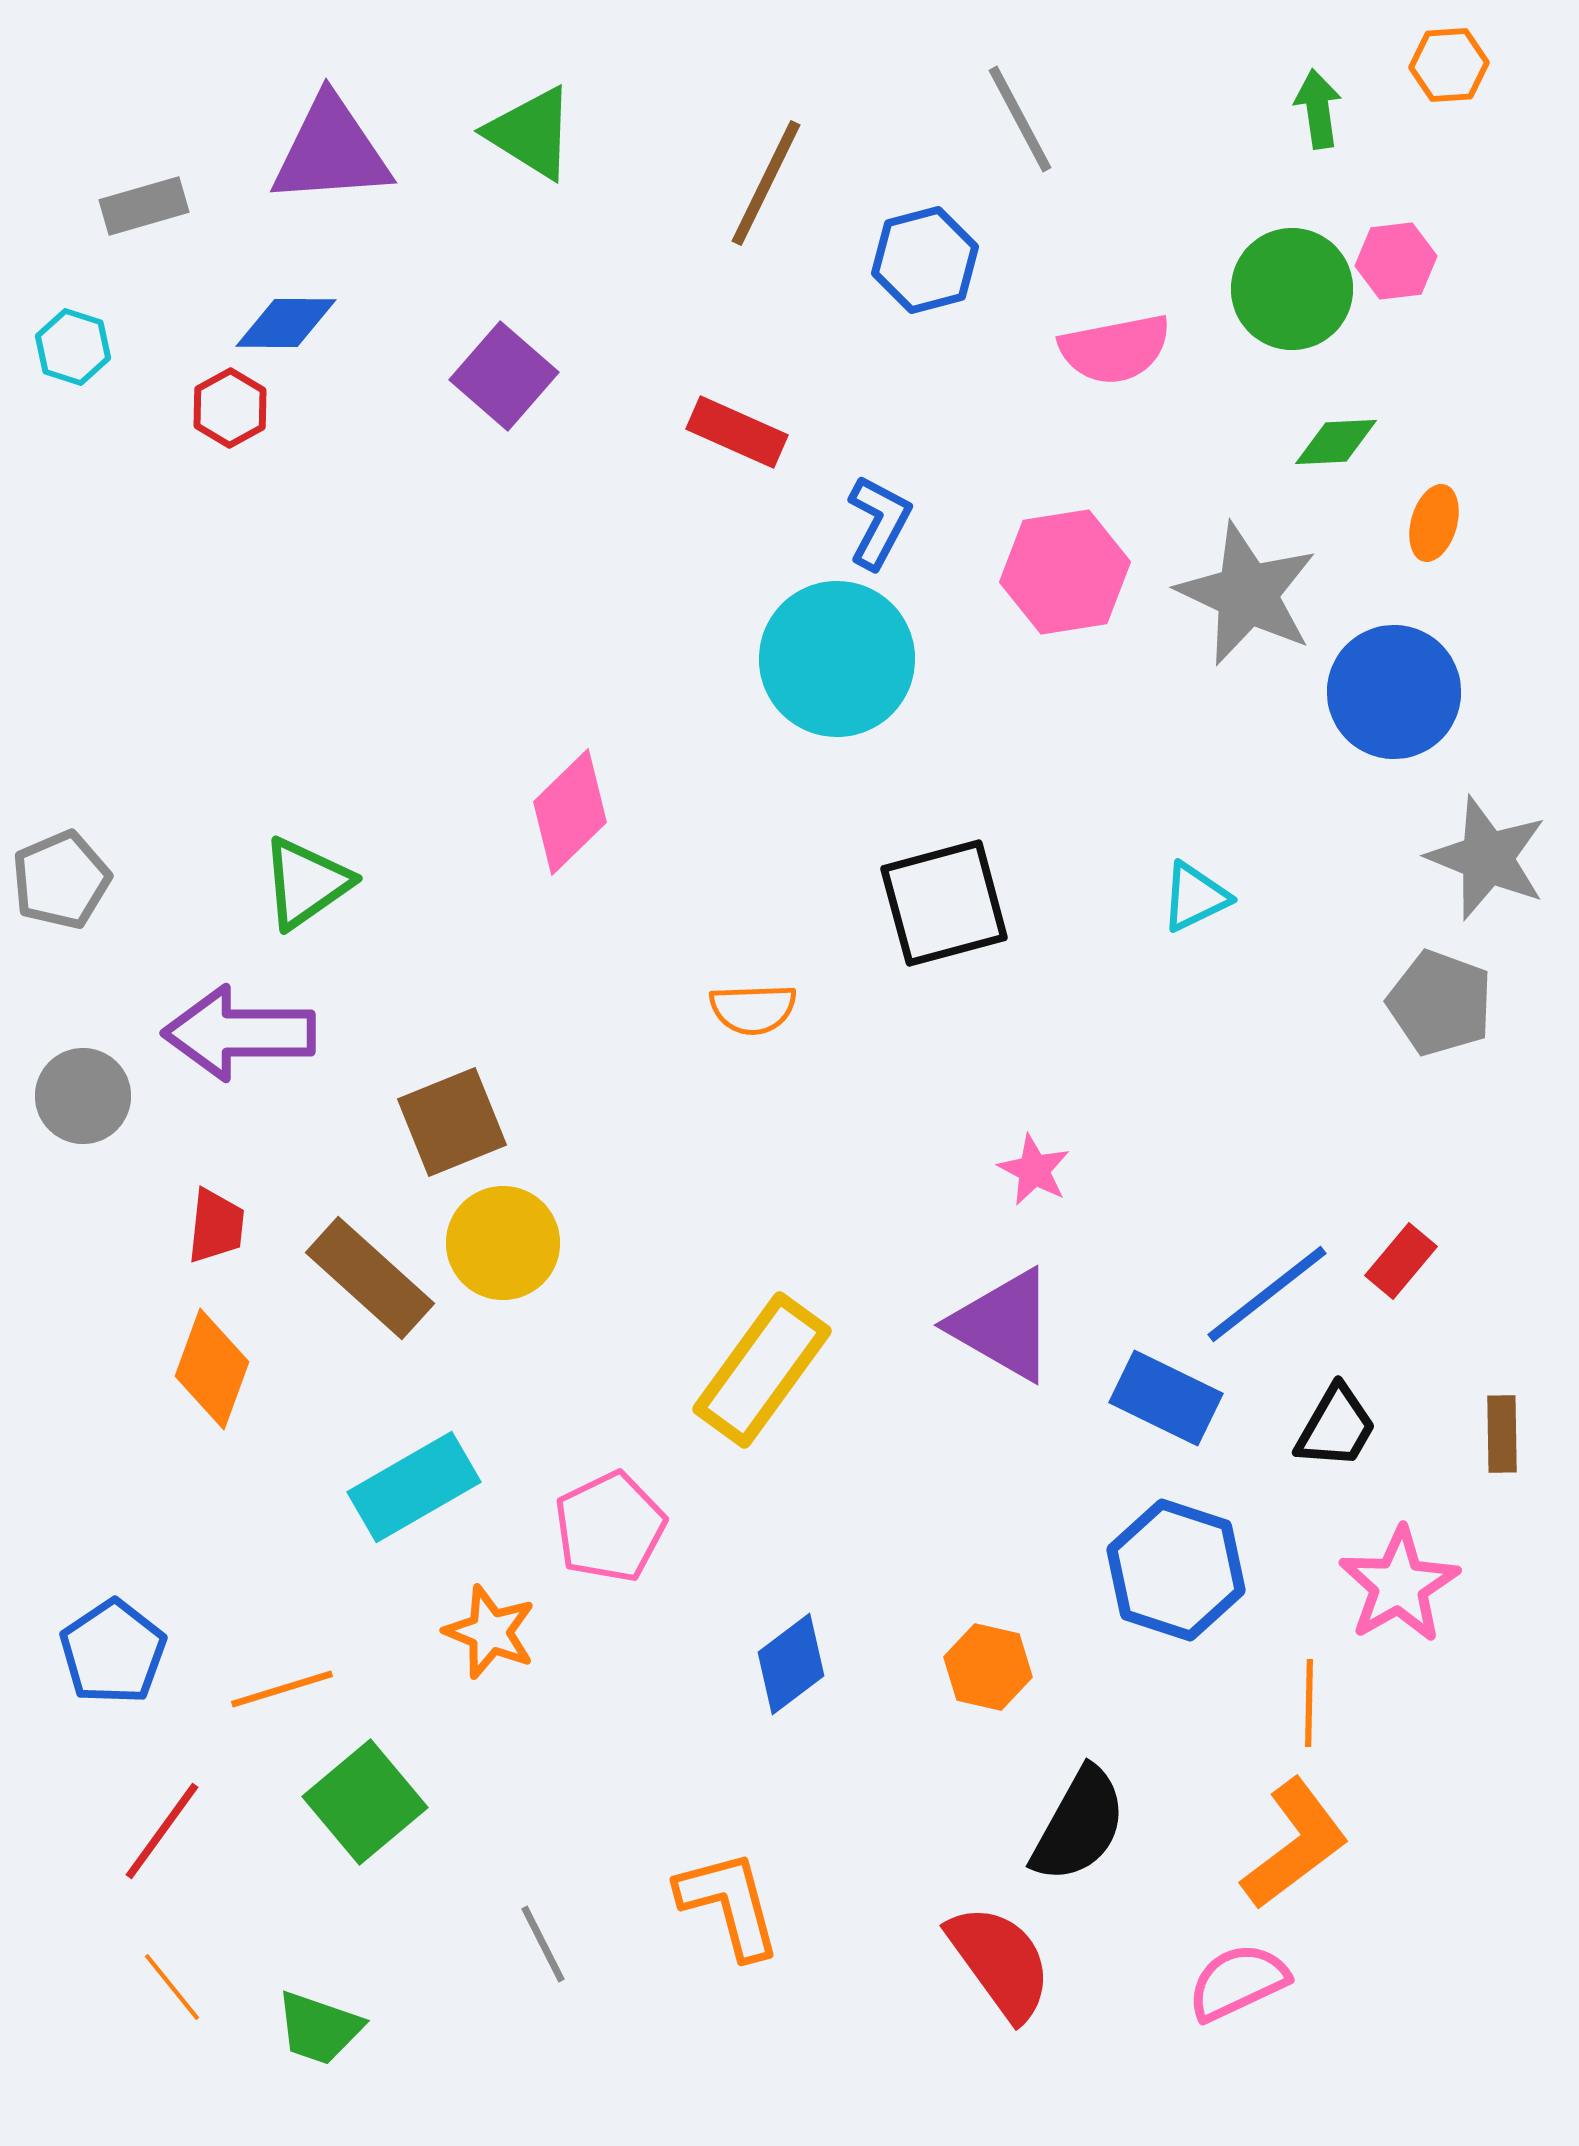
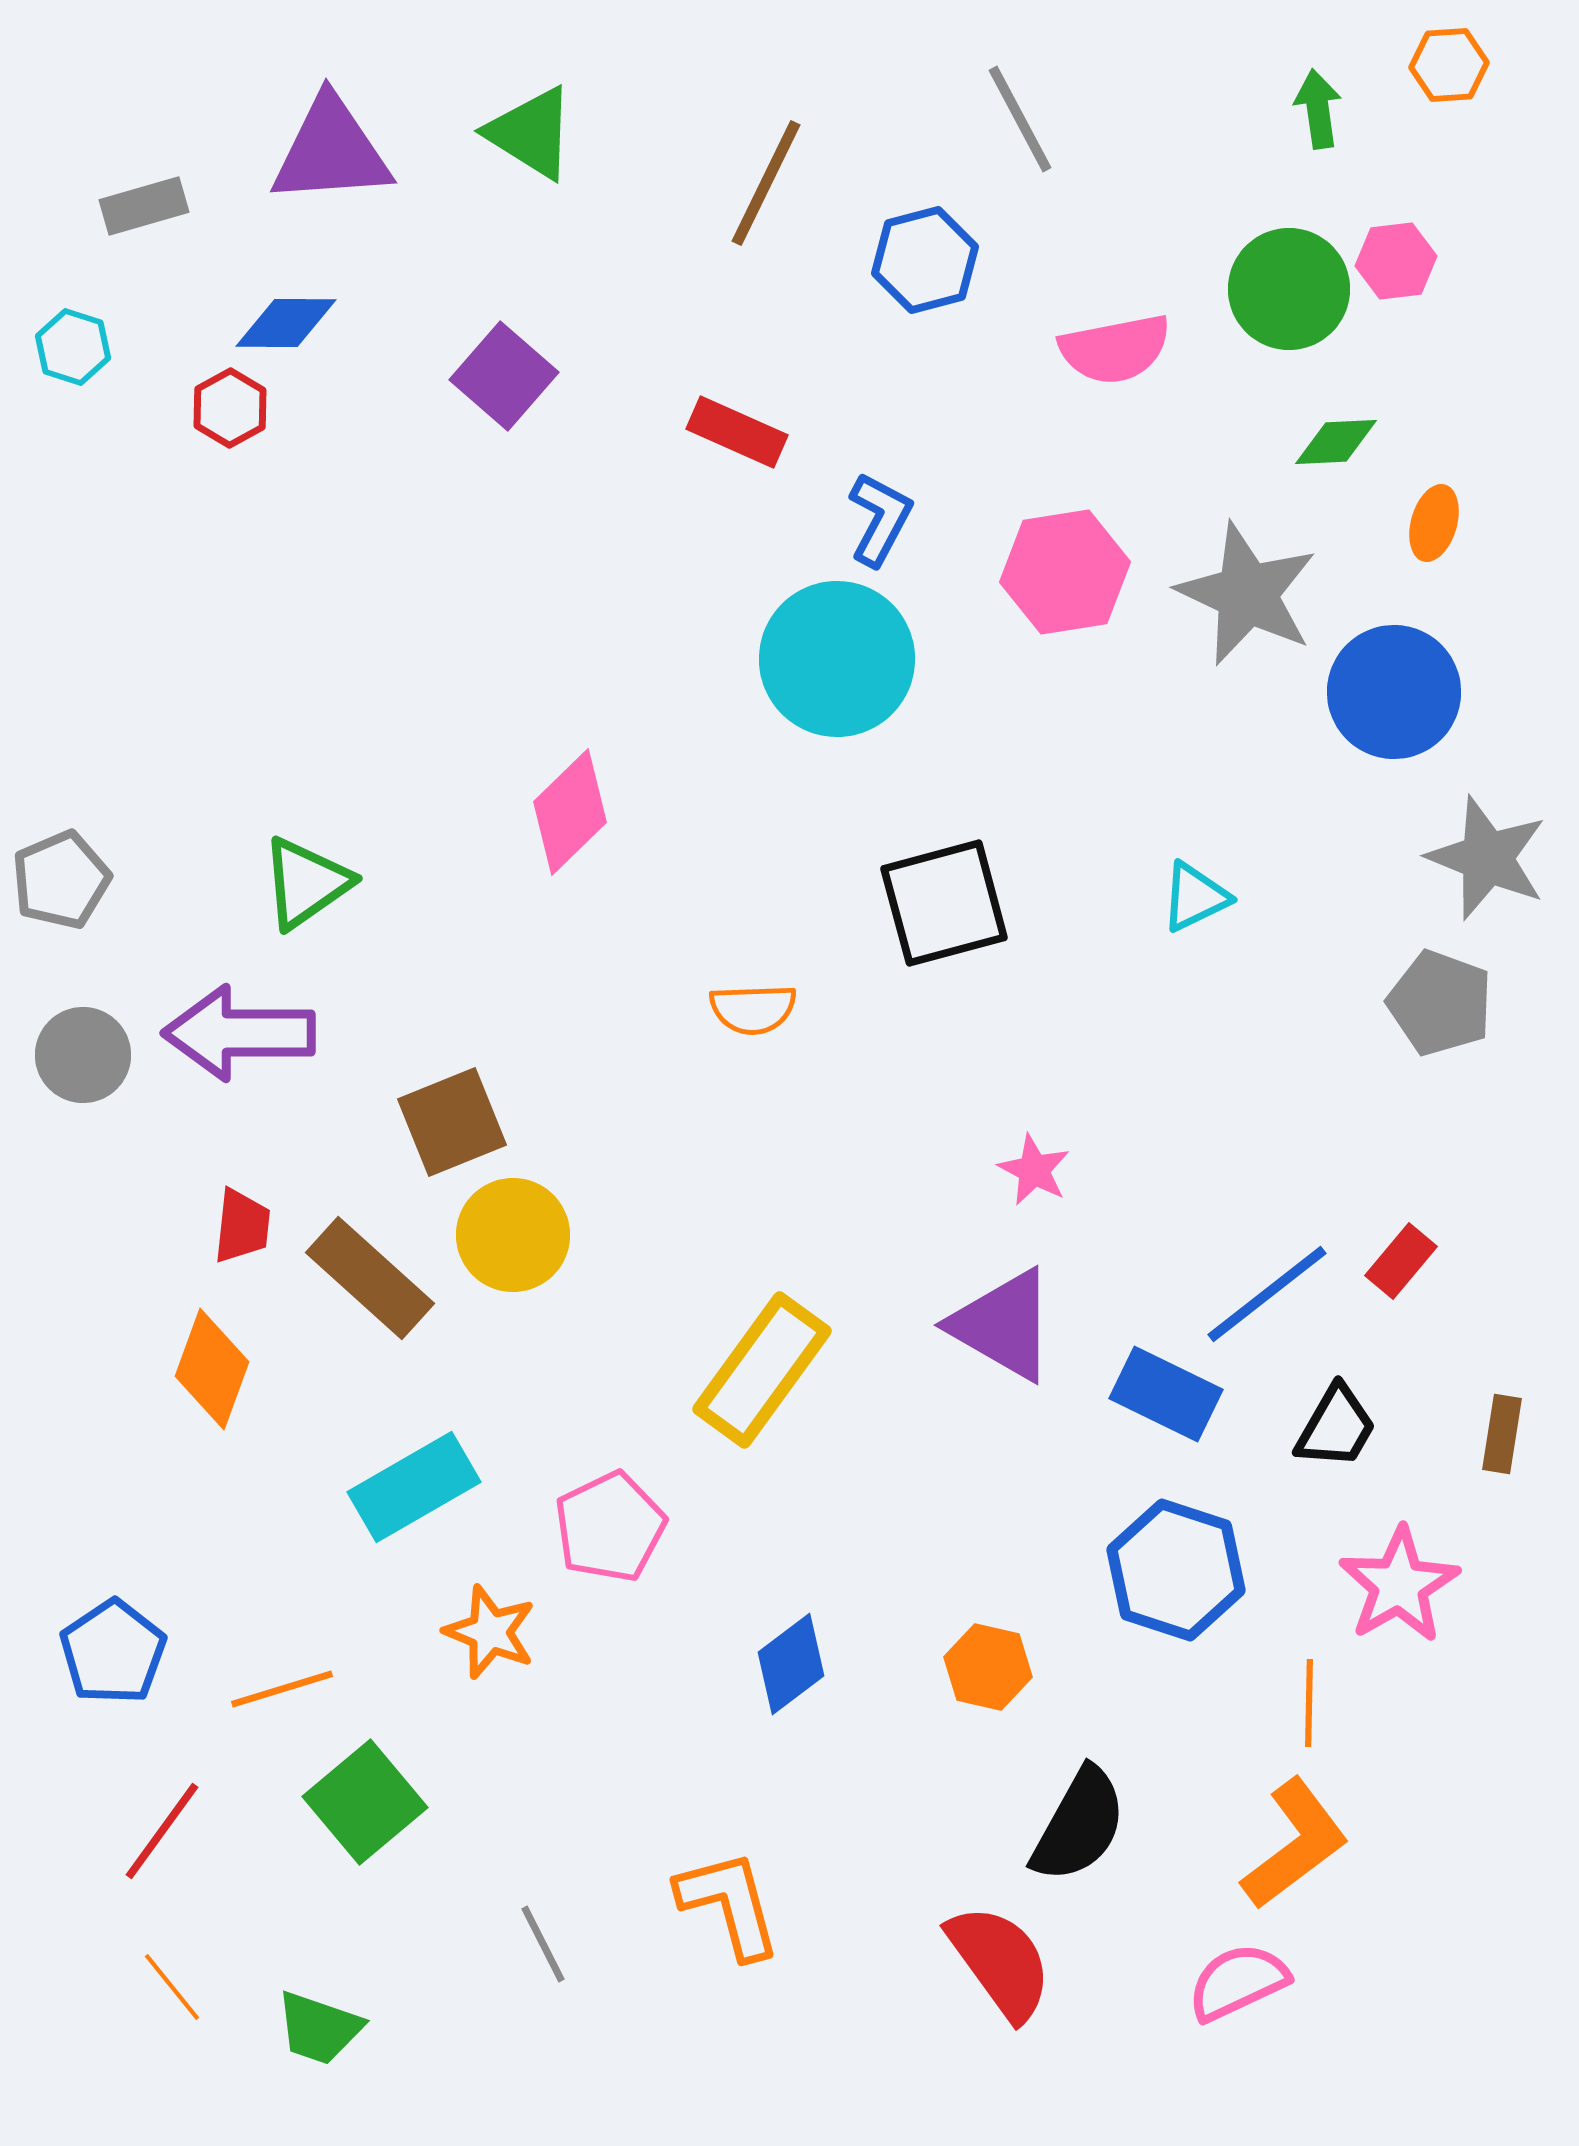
green circle at (1292, 289): moved 3 px left
blue L-shape at (879, 522): moved 1 px right, 3 px up
gray circle at (83, 1096): moved 41 px up
red trapezoid at (216, 1226): moved 26 px right
yellow circle at (503, 1243): moved 10 px right, 8 px up
blue rectangle at (1166, 1398): moved 4 px up
brown rectangle at (1502, 1434): rotated 10 degrees clockwise
